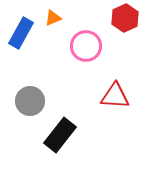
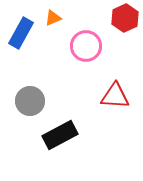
black rectangle: rotated 24 degrees clockwise
